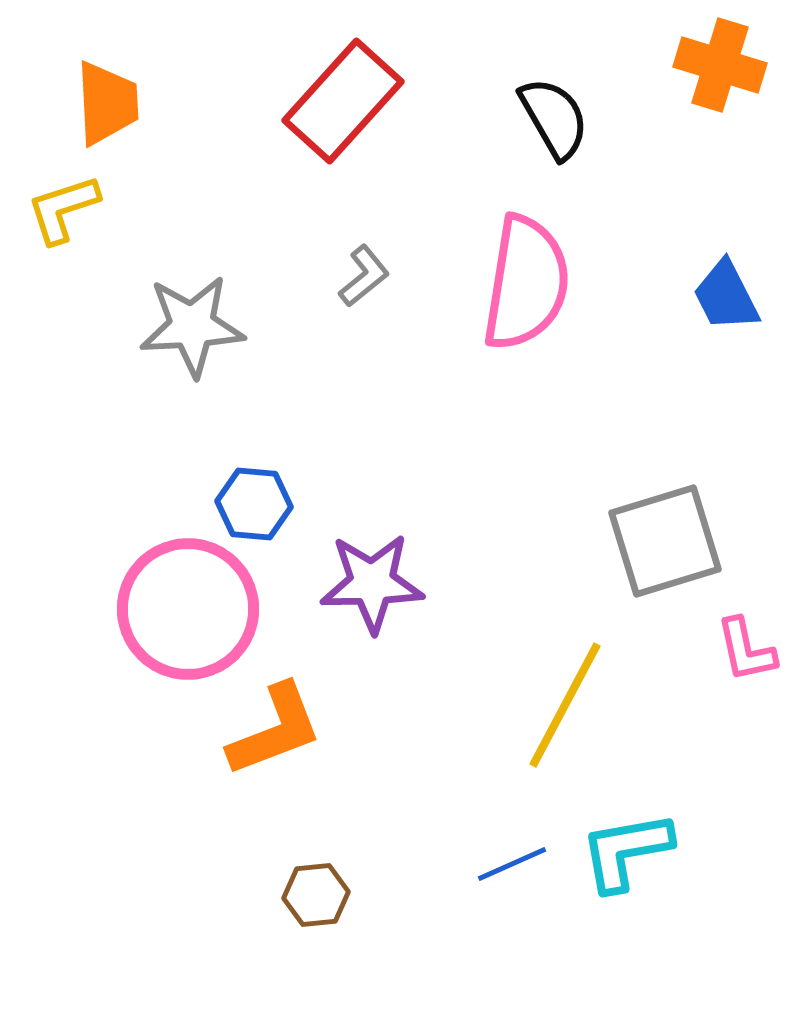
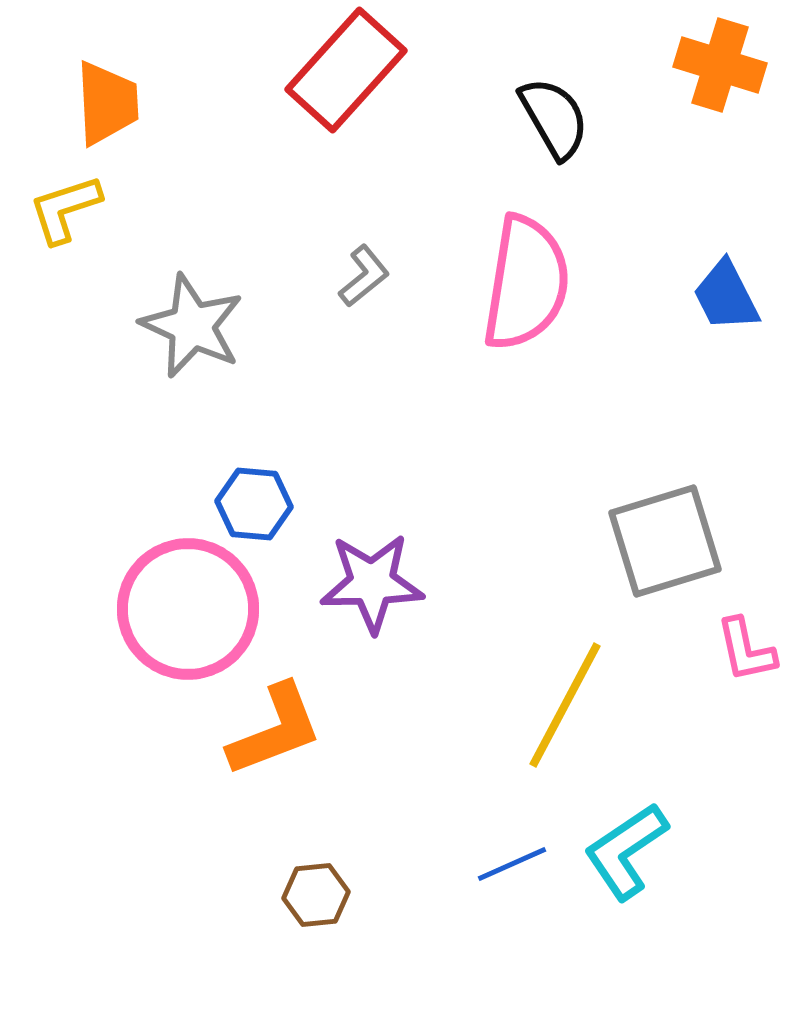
red rectangle: moved 3 px right, 31 px up
yellow L-shape: moved 2 px right
gray star: rotated 28 degrees clockwise
cyan L-shape: rotated 24 degrees counterclockwise
